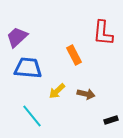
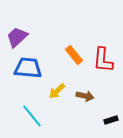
red L-shape: moved 27 px down
orange rectangle: rotated 12 degrees counterclockwise
brown arrow: moved 1 px left, 2 px down
